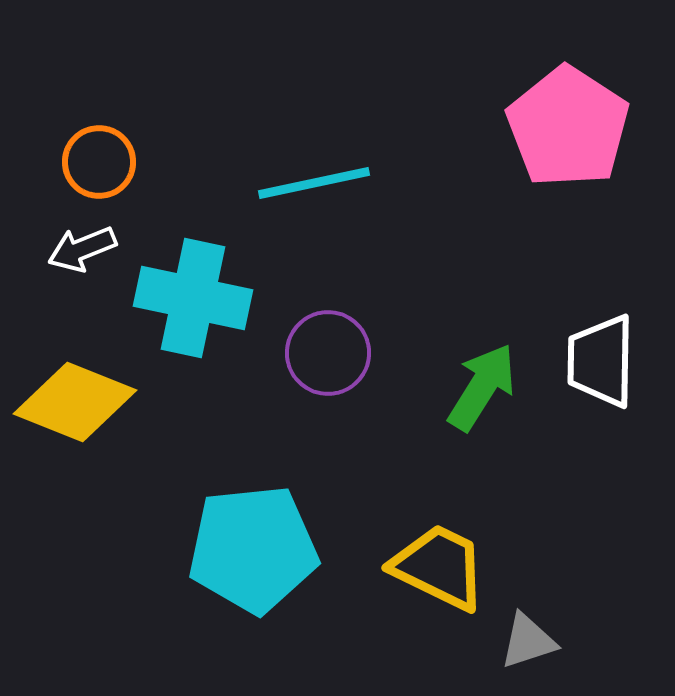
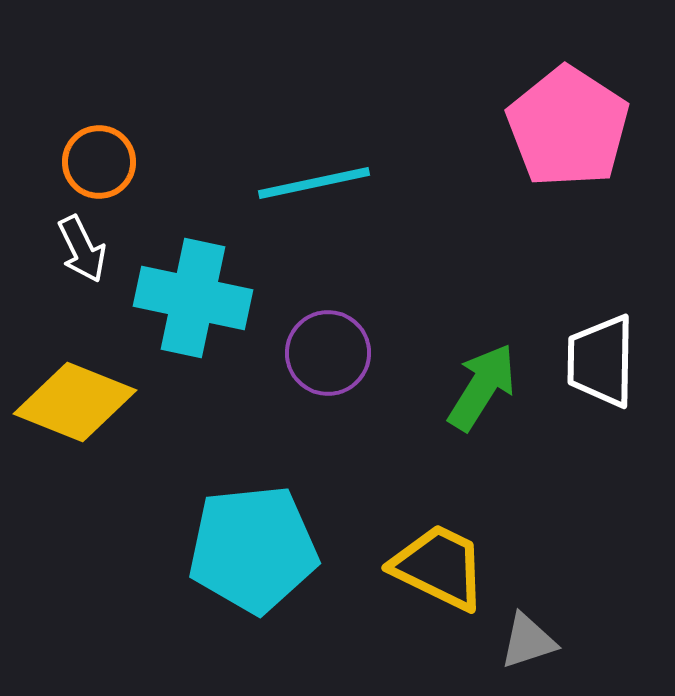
white arrow: rotated 94 degrees counterclockwise
